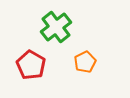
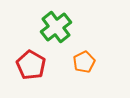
orange pentagon: moved 1 px left
